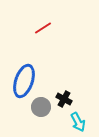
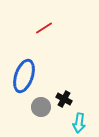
red line: moved 1 px right
blue ellipse: moved 5 px up
cyan arrow: moved 1 px right, 1 px down; rotated 36 degrees clockwise
